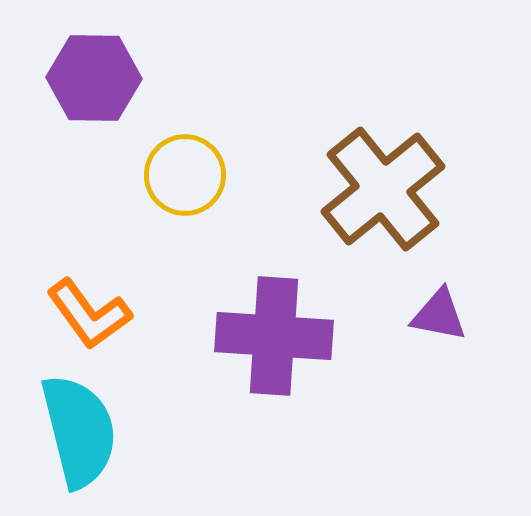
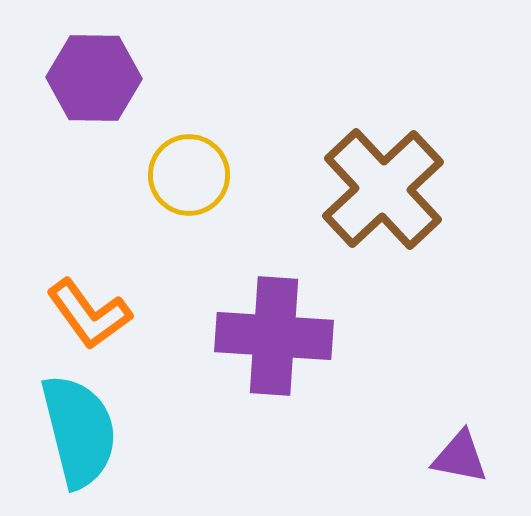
yellow circle: moved 4 px right
brown cross: rotated 4 degrees counterclockwise
purple triangle: moved 21 px right, 142 px down
